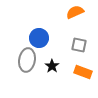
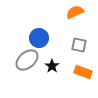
gray ellipse: rotated 40 degrees clockwise
